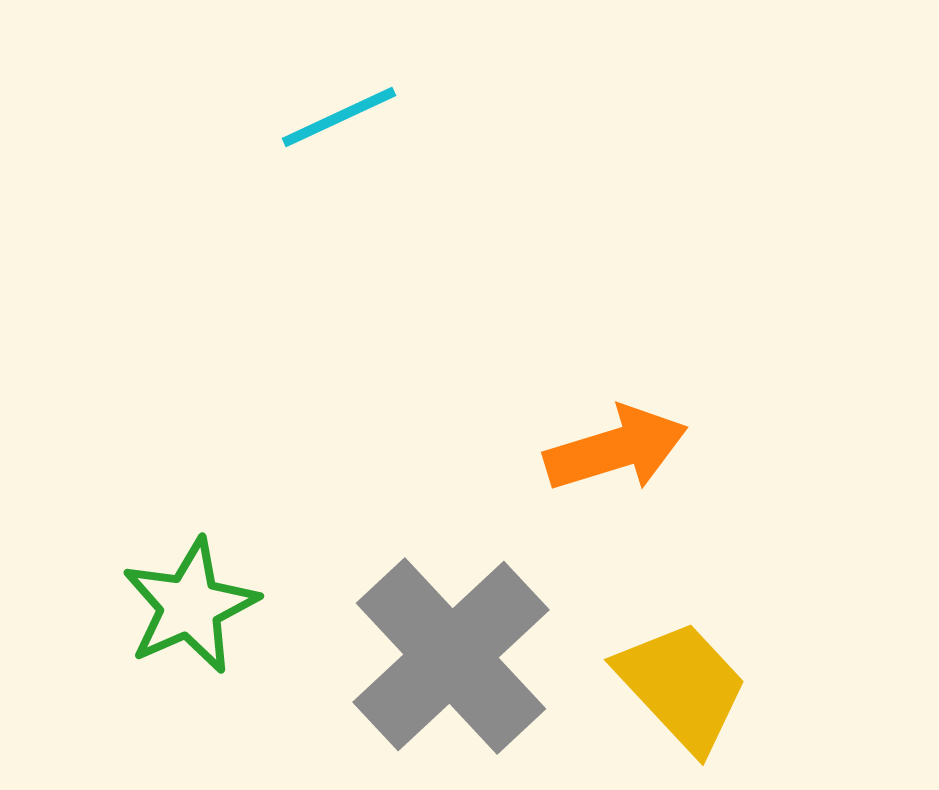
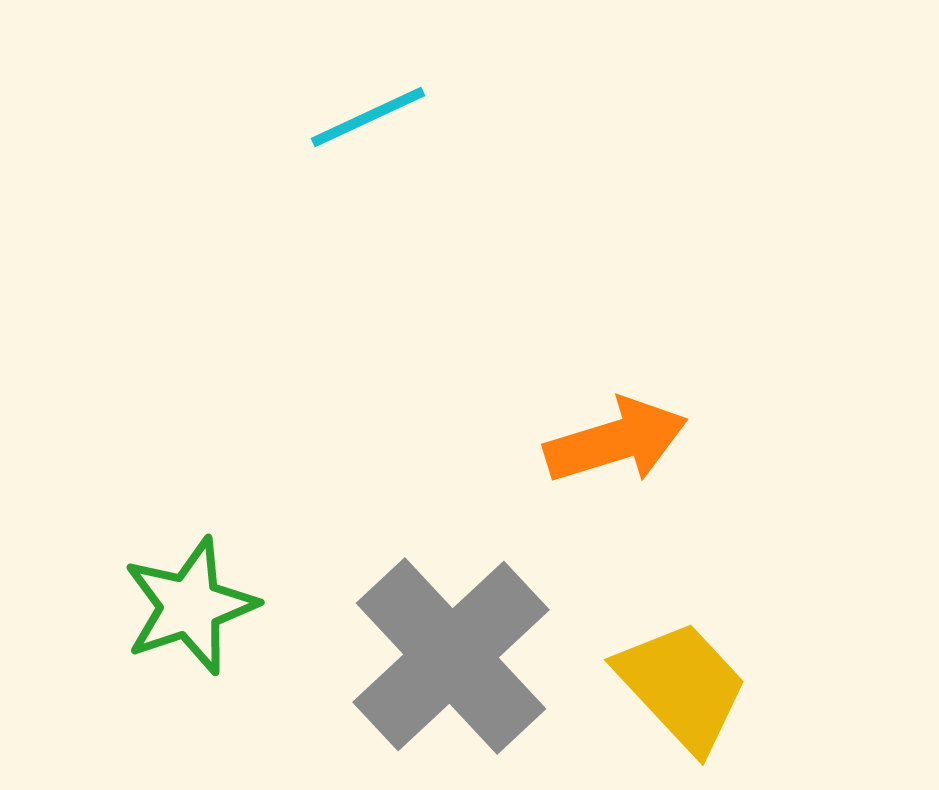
cyan line: moved 29 px right
orange arrow: moved 8 px up
green star: rotated 5 degrees clockwise
